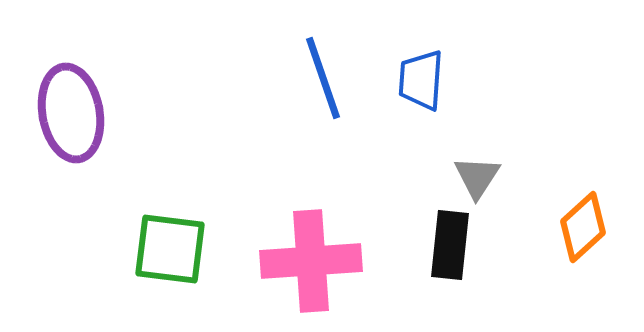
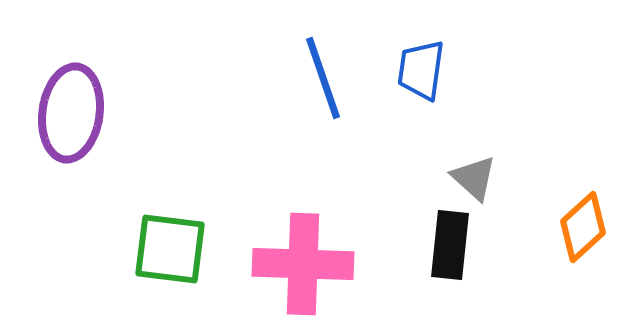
blue trapezoid: moved 10 px up; rotated 4 degrees clockwise
purple ellipse: rotated 18 degrees clockwise
gray triangle: moved 3 px left, 1 px down; rotated 21 degrees counterclockwise
pink cross: moved 8 px left, 3 px down; rotated 6 degrees clockwise
